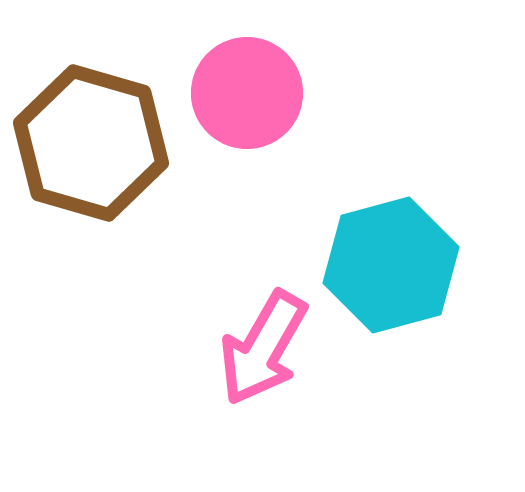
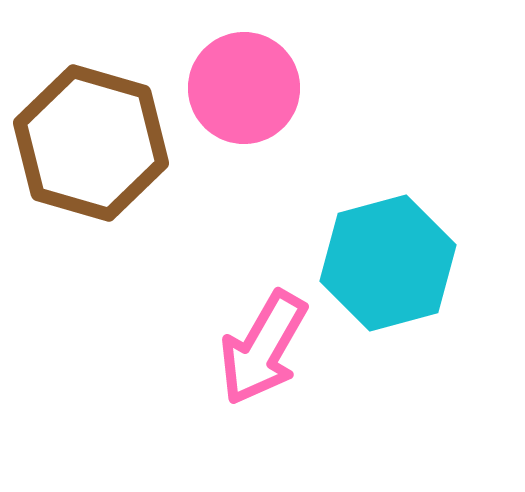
pink circle: moved 3 px left, 5 px up
cyan hexagon: moved 3 px left, 2 px up
